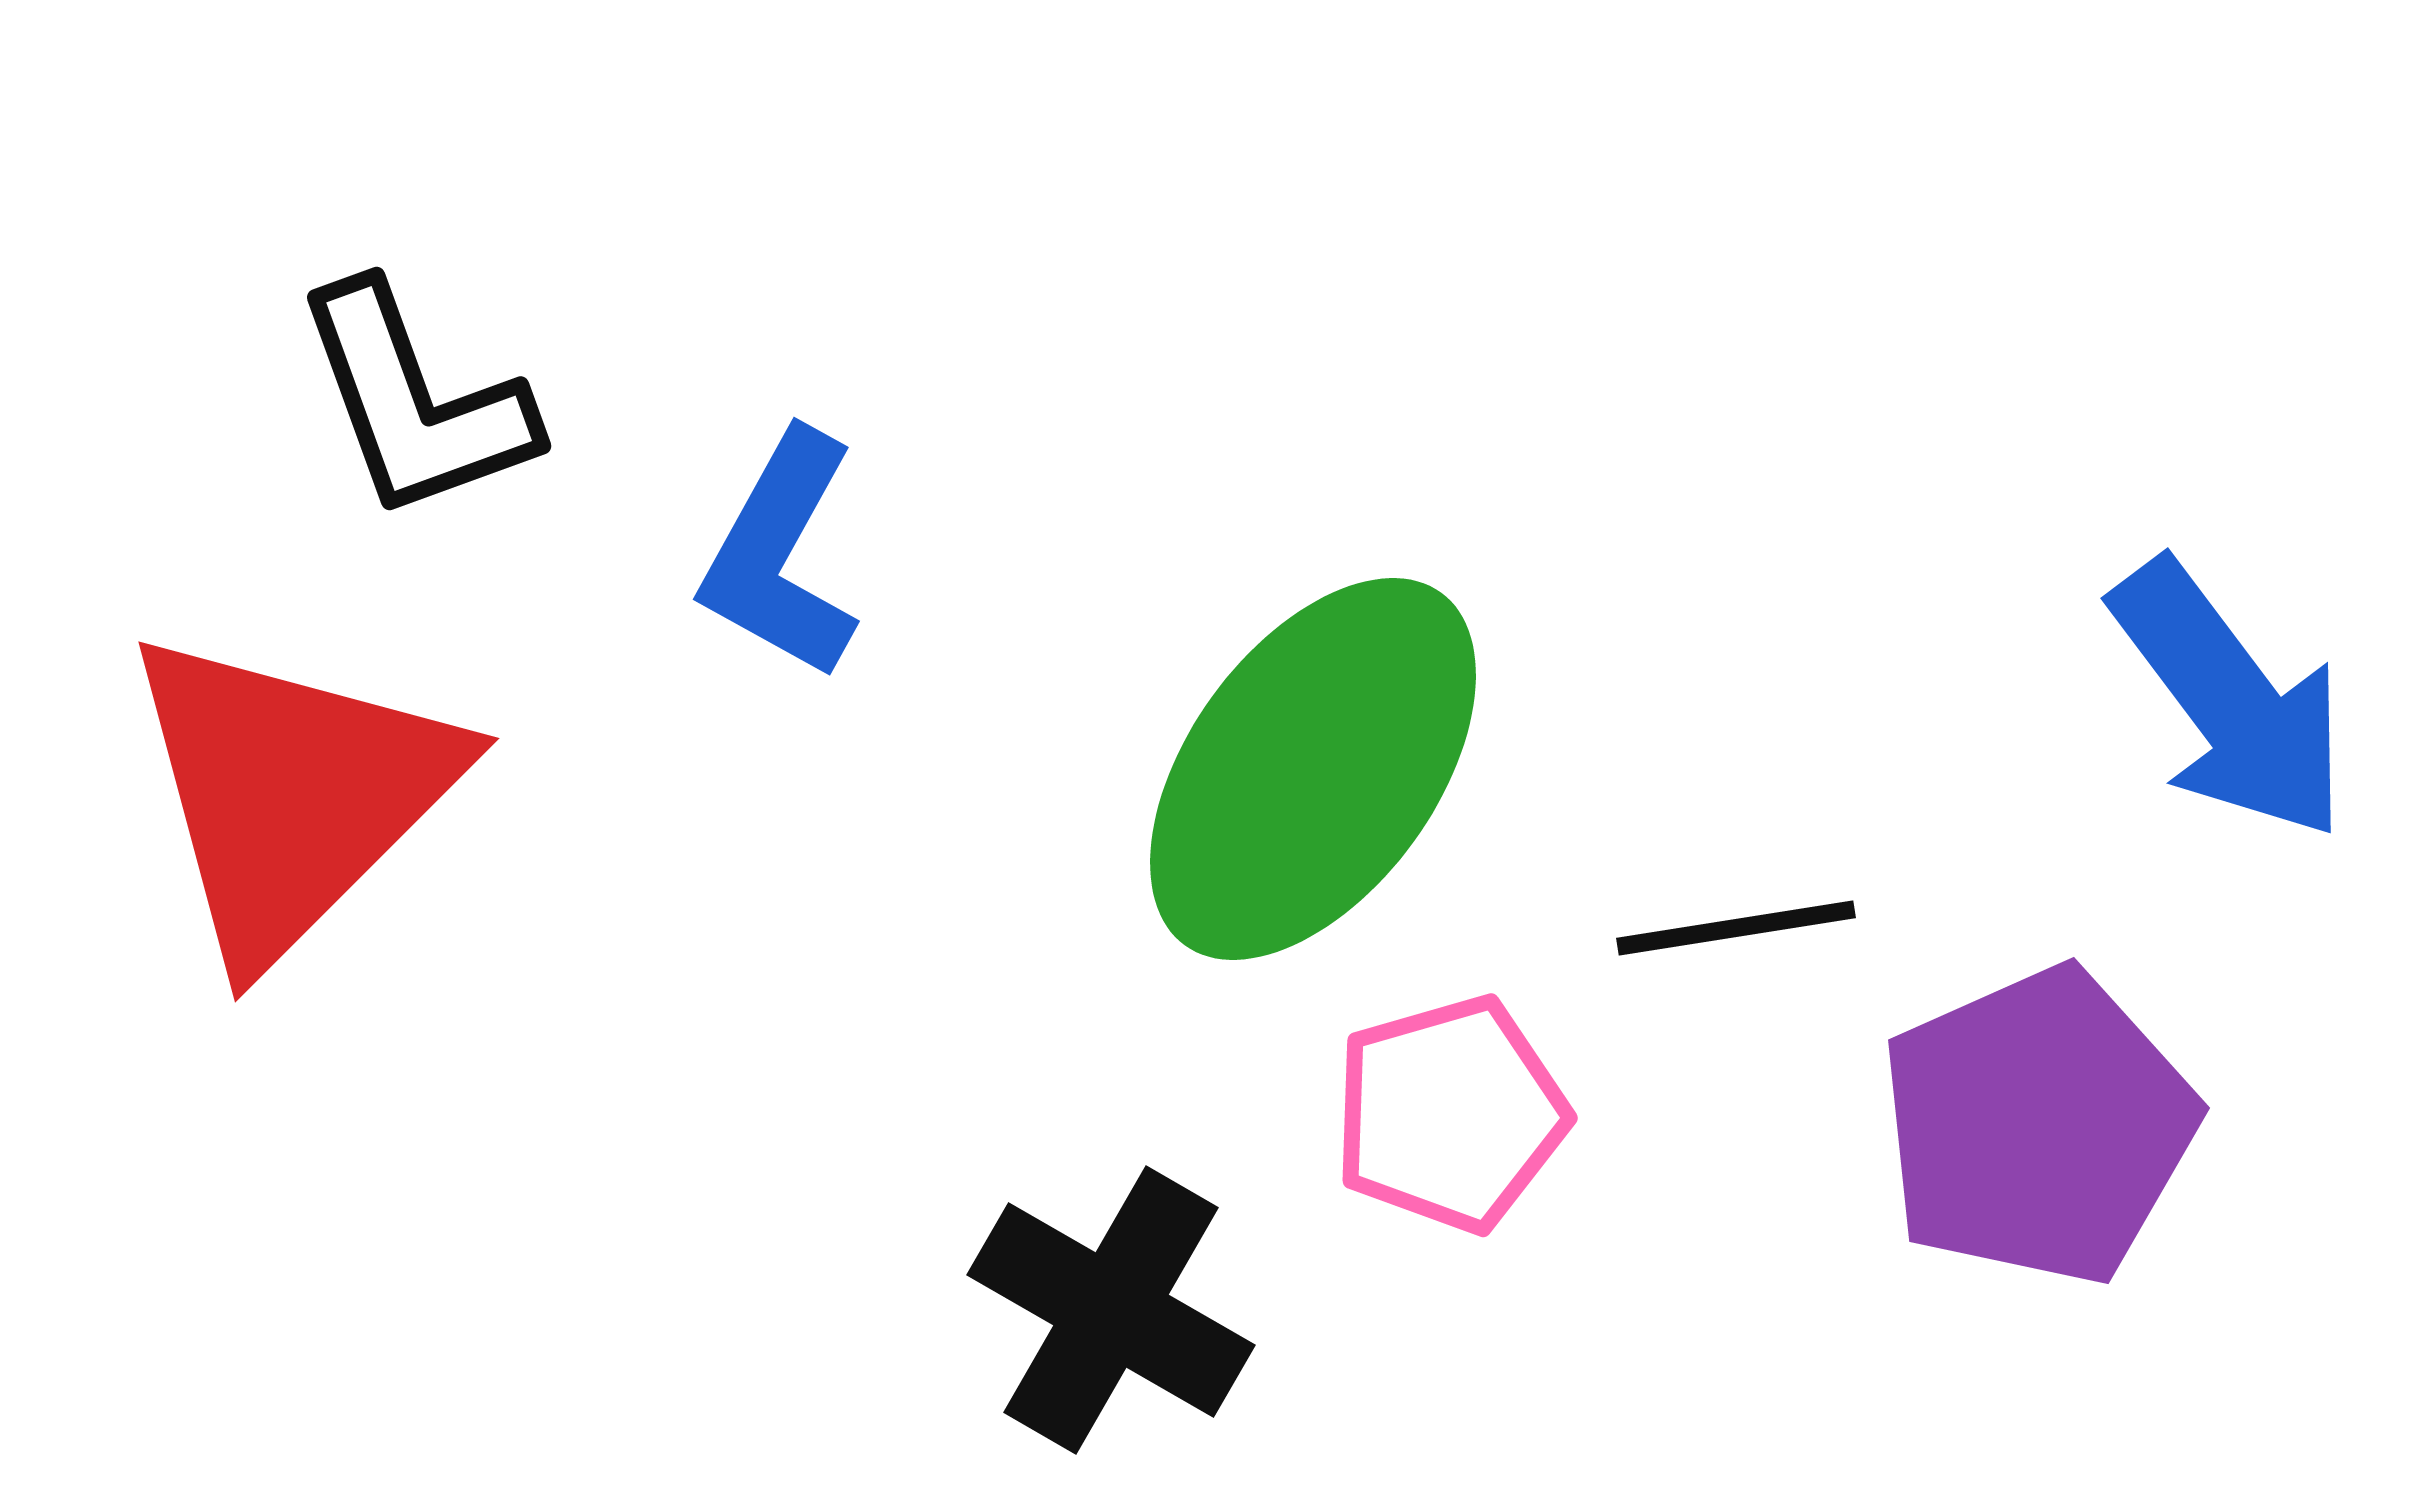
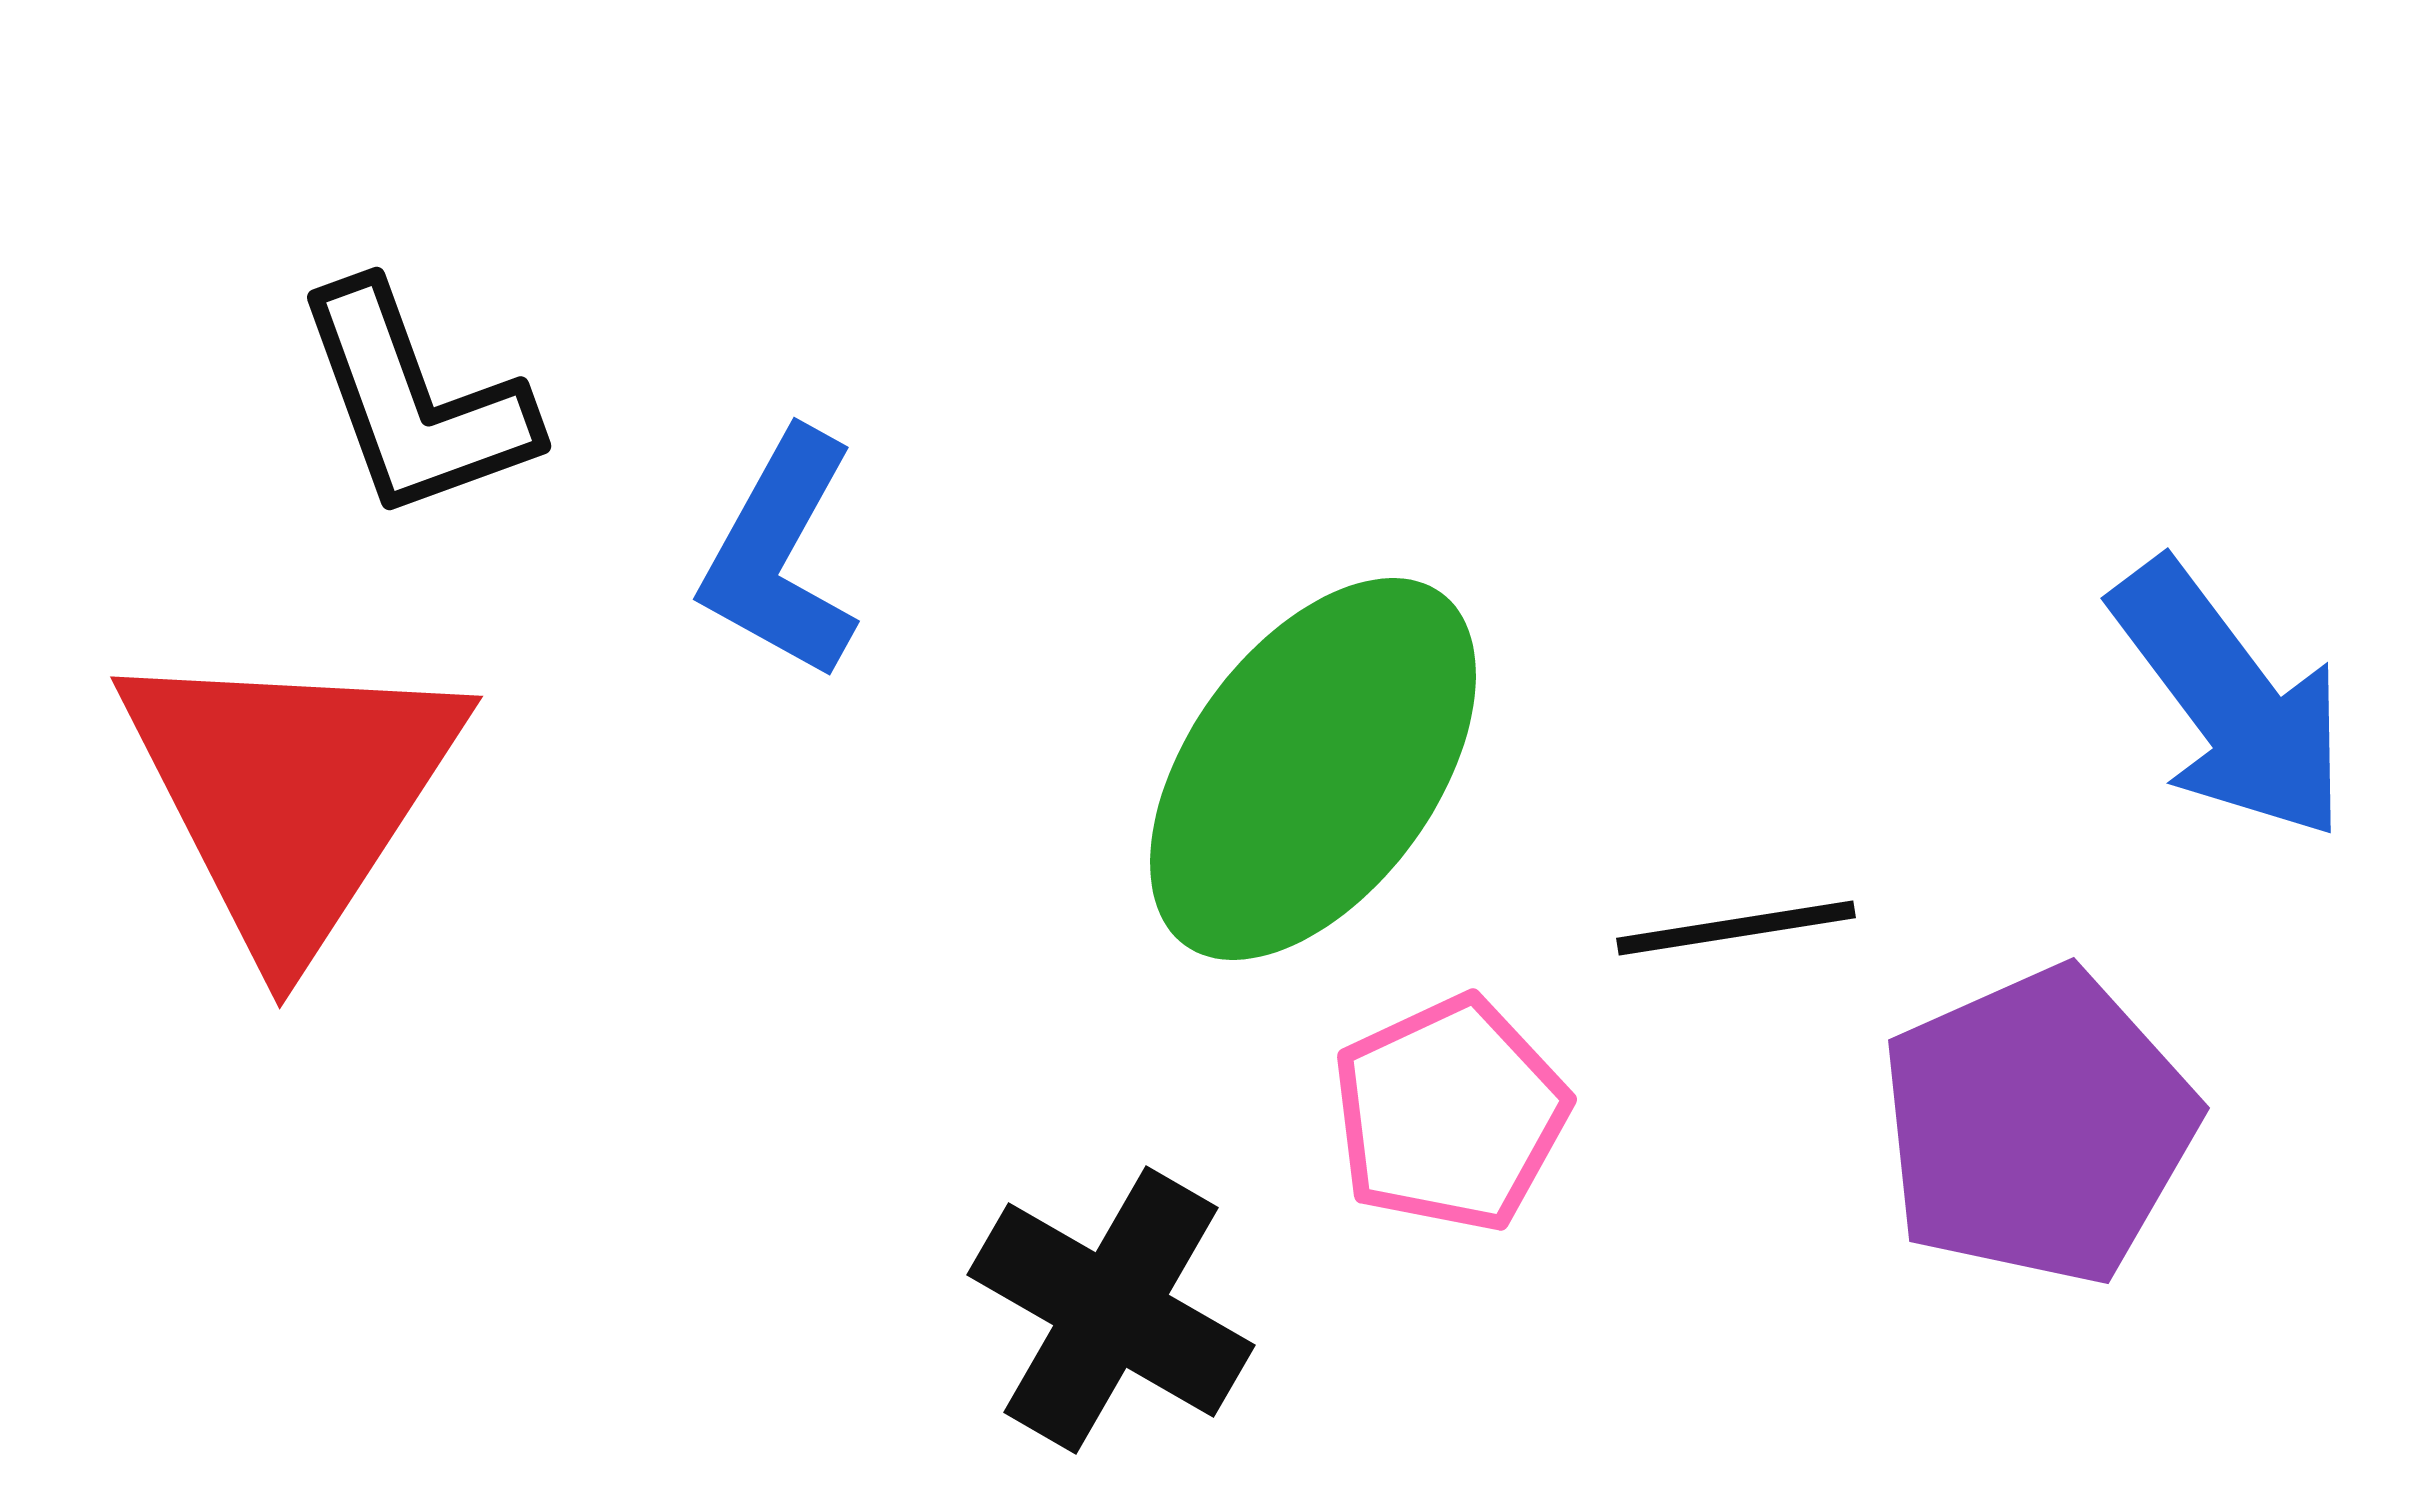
red triangle: rotated 12 degrees counterclockwise
pink pentagon: rotated 9 degrees counterclockwise
